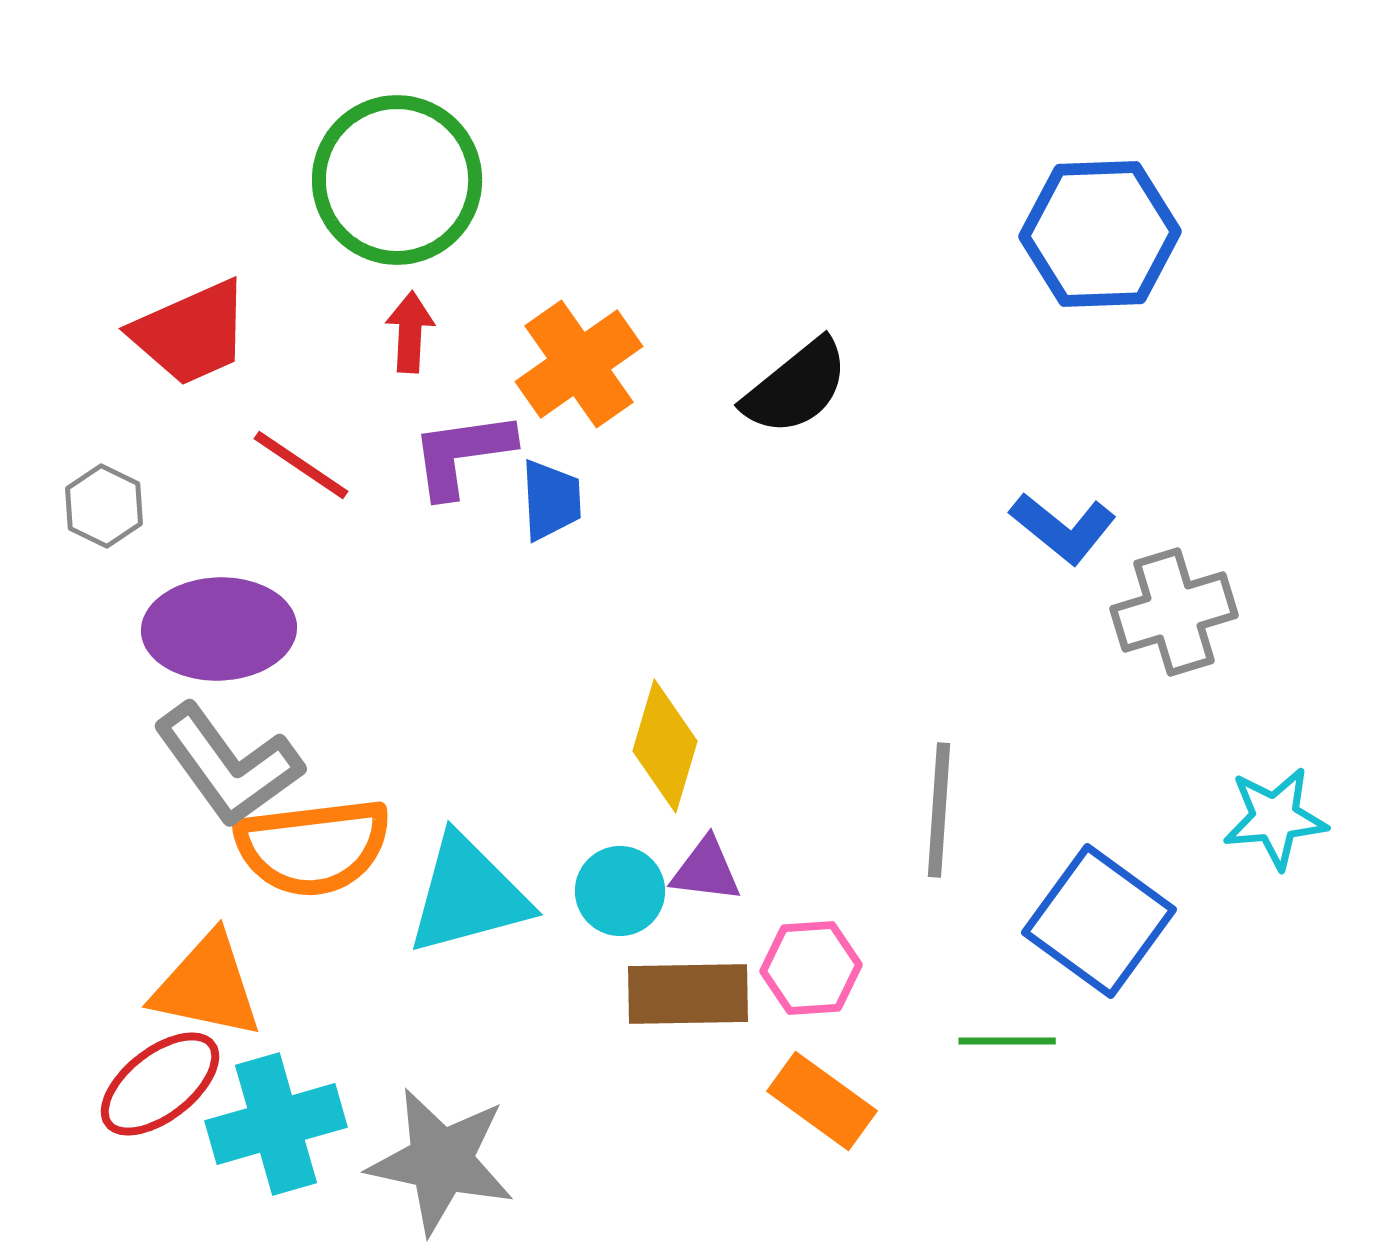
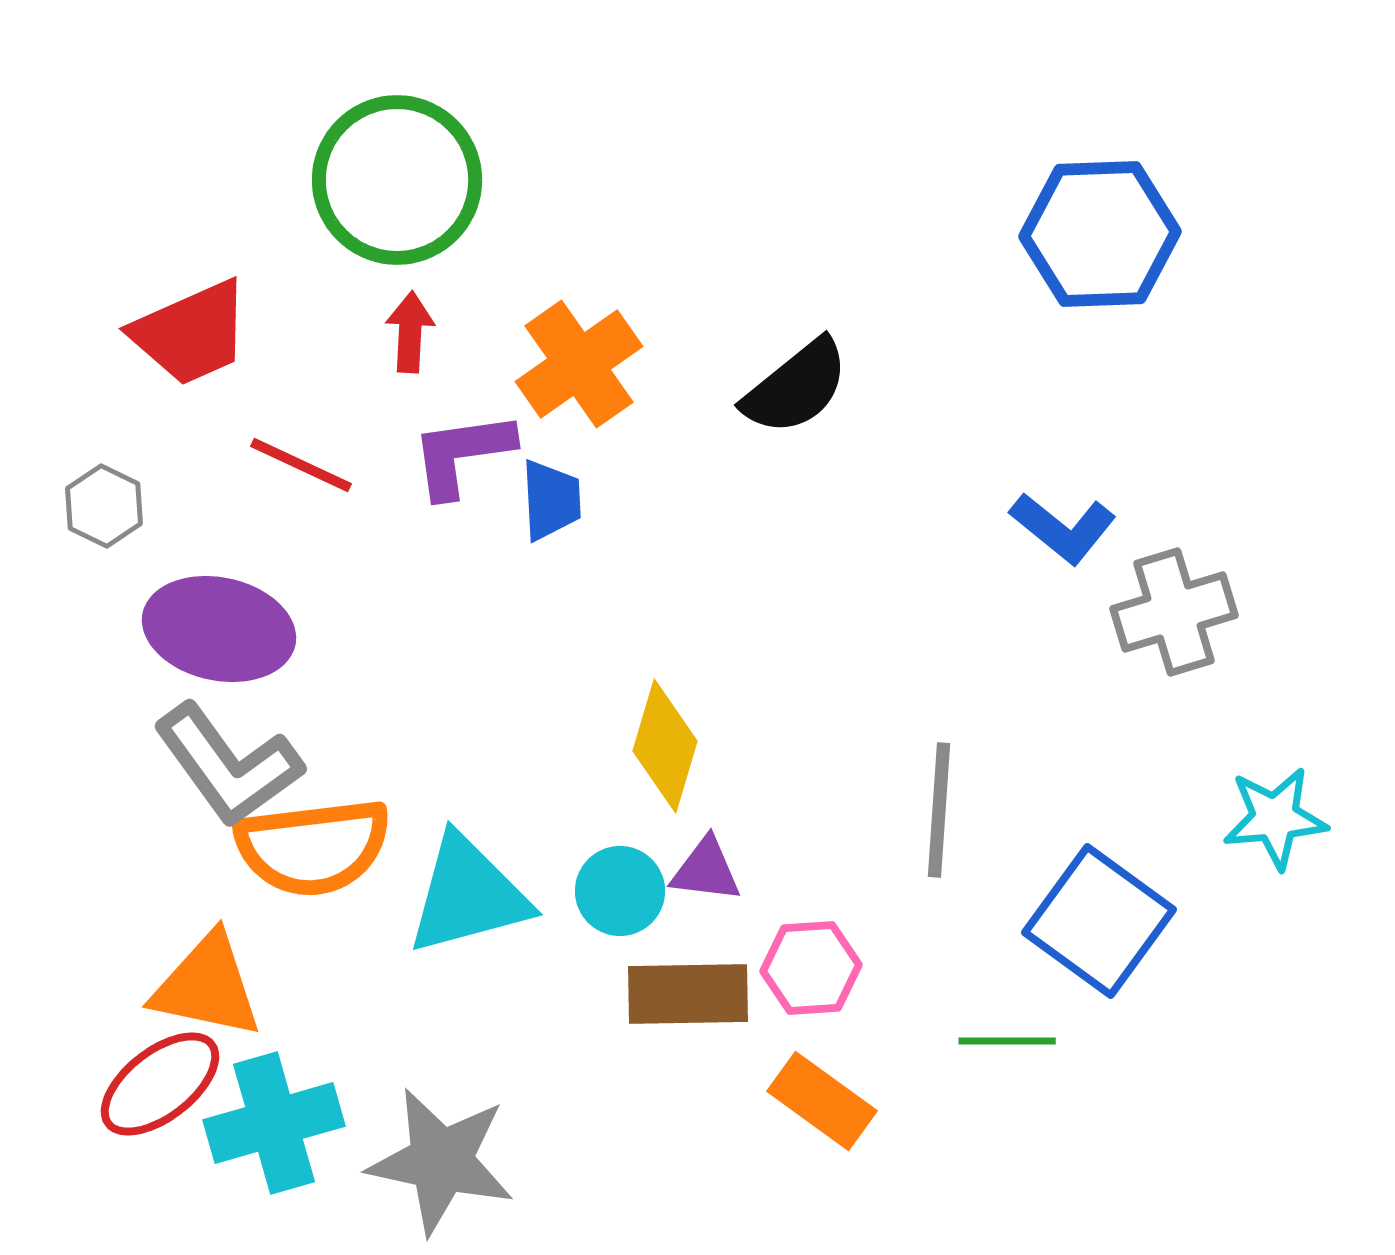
red line: rotated 9 degrees counterclockwise
purple ellipse: rotated 14 degrees clockwise
cyan cross: moved 2 px left, 1 px up
